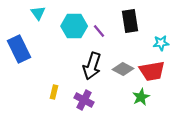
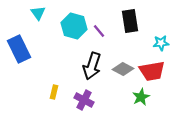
cyan hexagon: rotated 15 degrees clockwise
